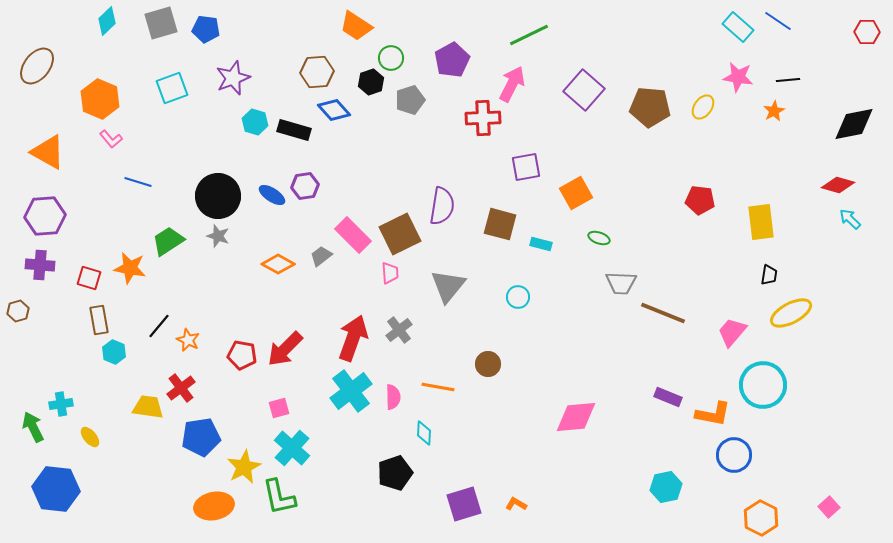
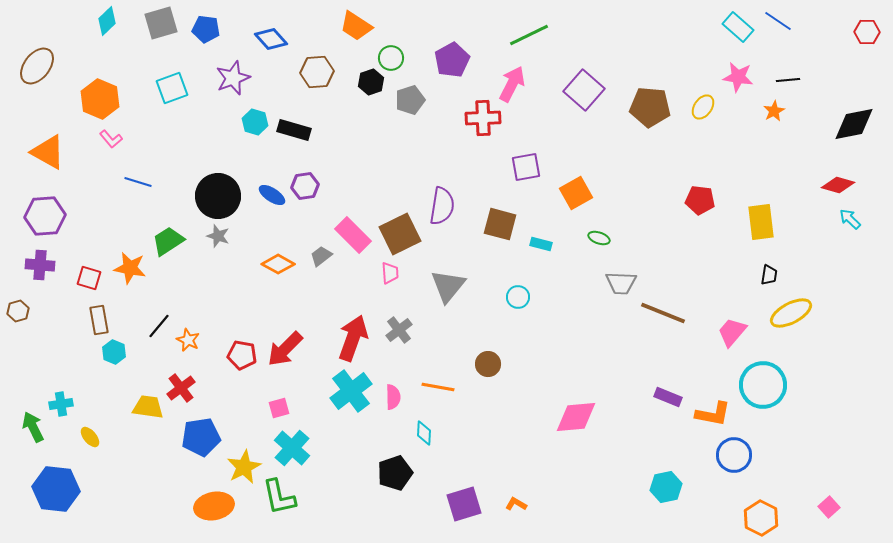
blue diamond at (334, 110): moved 63 px left, 71 px up
